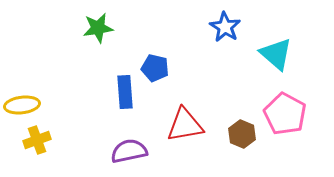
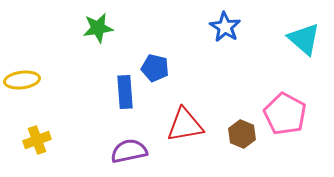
cyan triangle: moved 28 px right, 15 px up
yellow ellipse: moved 25 px up
